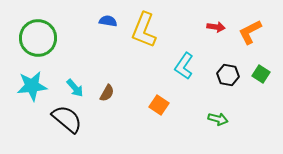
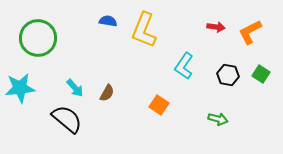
cyan star: moved 12 px left, 2 px down
